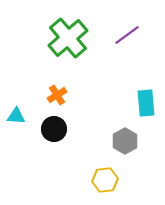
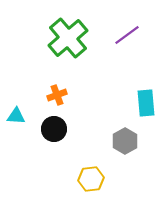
orange cross: rotated 12 degrees clockwise
yellow hexagon: moved 14 px left, 1 px up
